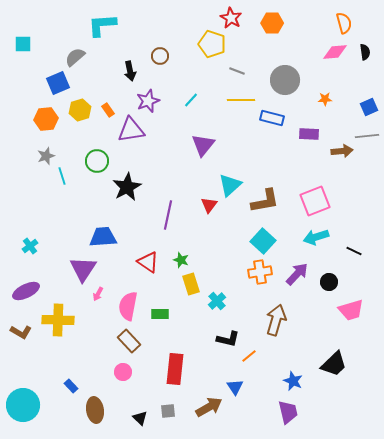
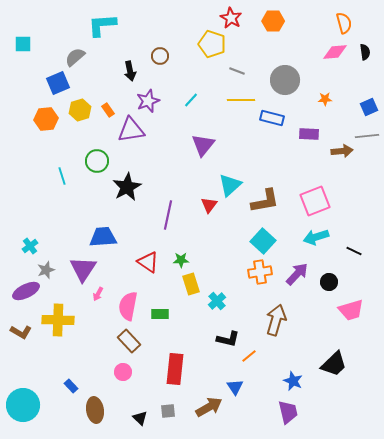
orange hexagon at (272, 23): moved 1 px right, 2 px up
gray star at (46, 156): moved 114 px down
green star at (181, 260): rotated 21 degrees counterclockwise
